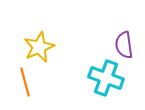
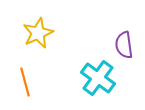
yellow star: moved 1 px left, 14 px up
cyan cross: moved 8 px left; rotated 16 degrees clockwise
